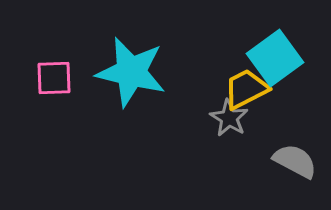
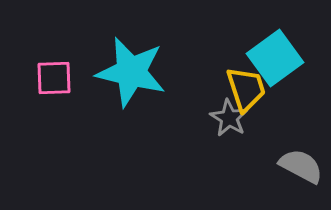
yellow trapezoid: rotated 99 degrees clockwise
gray semicircle: moved 6 px right, 5 px down
